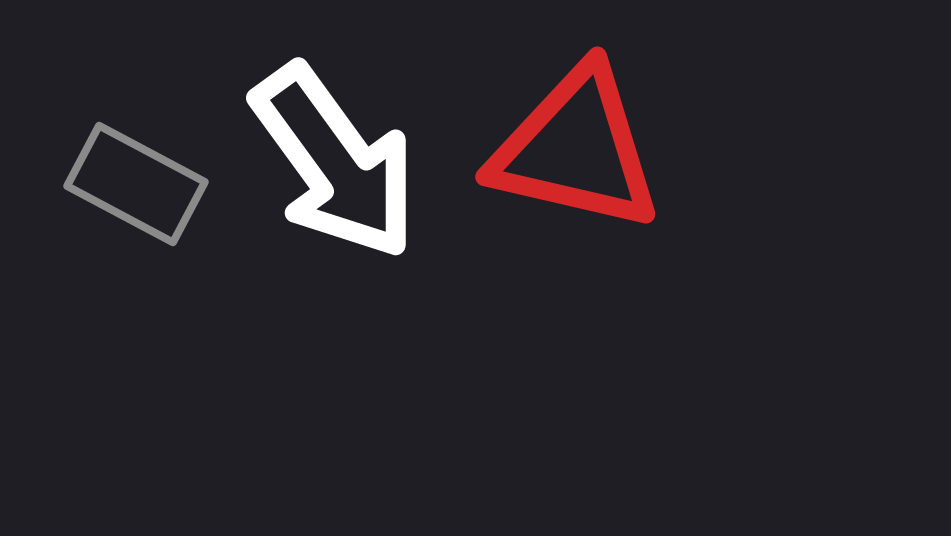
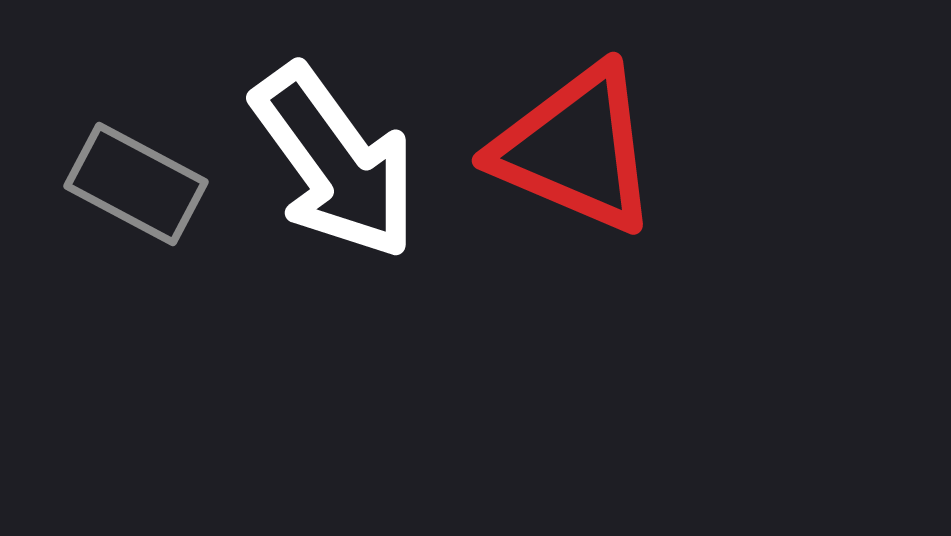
red triangle: rotated 10 degrees clockwise
